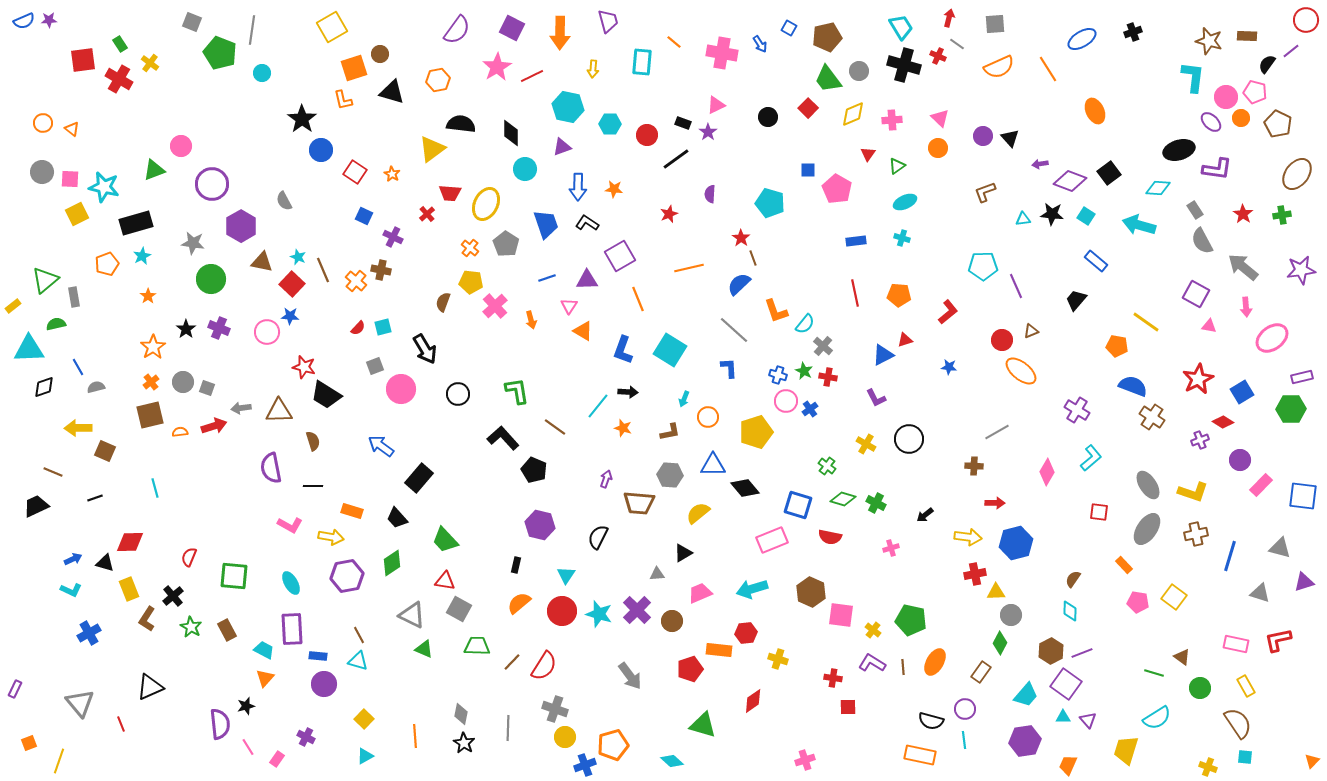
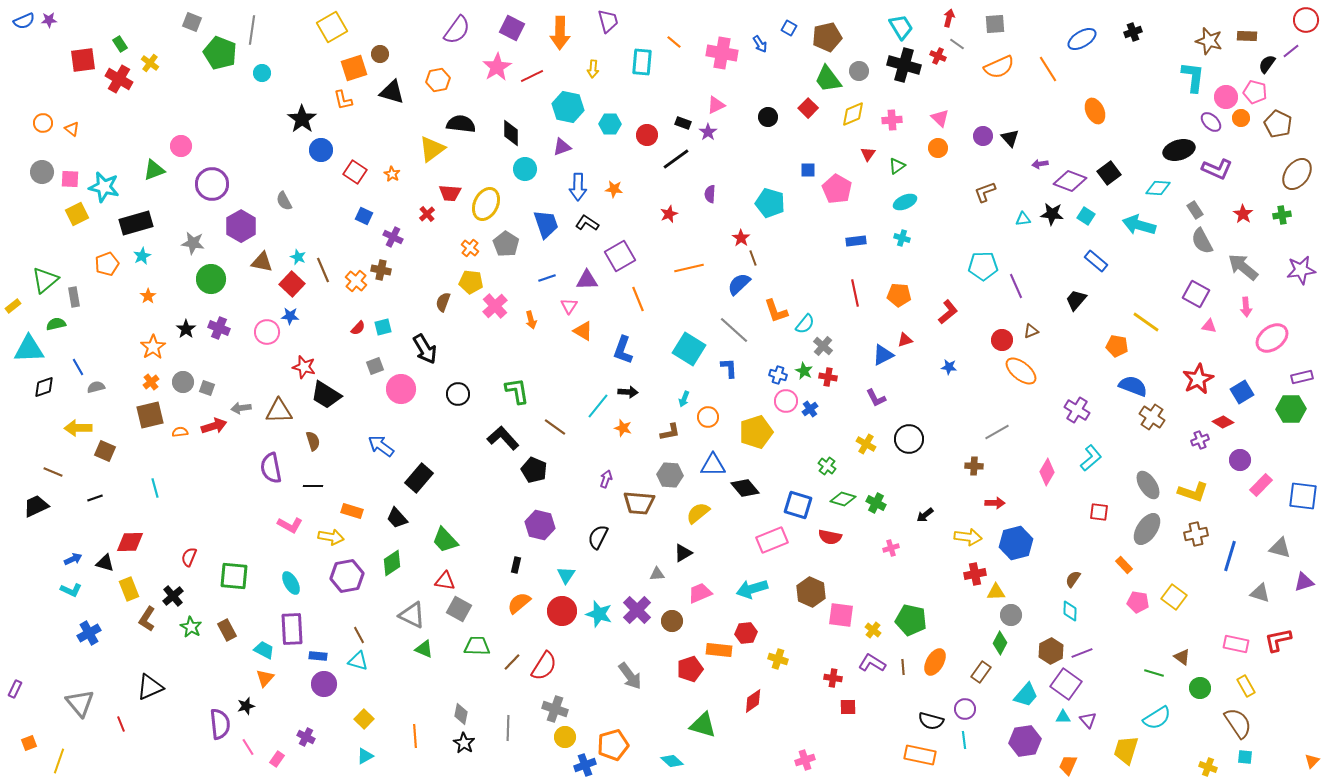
purple L-shape at (1217, 169): rotated 16 degrees clockwise
cyan square at (670, 350): moved 19 px right, 1 px up
